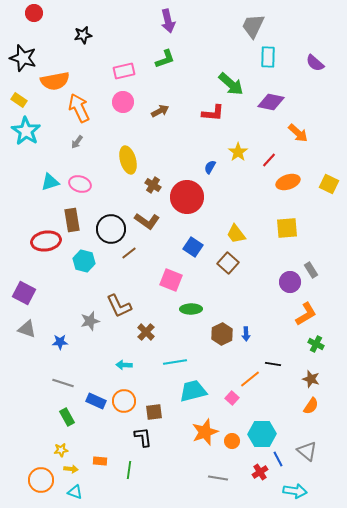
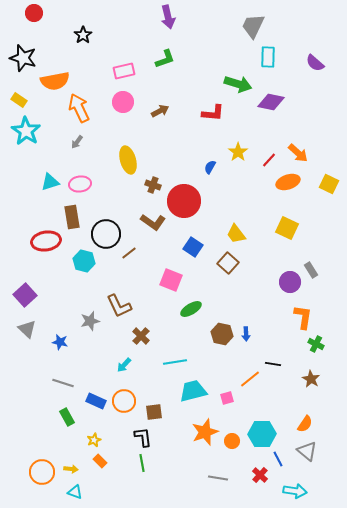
purple arrow at (168, 21): moved 4 px up
black star at (83, 35): rotated 24 degrees counterclockwise
green arrow at (231, 84): moved 7 px right; rotated 24 degrees counterclockwise
orange arrow at (298, 133): moved 20 px down
pink ellipse at (80, 184): rotated 25 degrees counterclockwise
brown cross at (153, 185): rotated 14 degrees counterclockwise
red circle at (187, 197): moved 3 px left, 4 px down
brown rectangle at (72, 220): moved 3 px up
brown L-shape at (147, 221): moved 6 px right, 1 px down
yellow square at (287, 228): rotated 30 degrees clockwise
black circle at (111, 229): moved 5 px left, 5 px down
purple square at (24, 293): moved 1 px right, 2 px down; rotated 20 degrees clockwise
green ellipse at (191, 309): rotated 30 degrees counterclockwise
orange L-shape at (306, 314): moved 3 px left, 3 px down; rotated 50 degrees counterclockwise
gray triangle at (27, 329): rotated 24 degrees clockwise
brown cross at (146, 332): moved 5 px left, 4 px down
brown hexagon at (222, 334): rotated 20 degrees counterclockwise
blue star at (60, 342): rotated 14 degrees clockwise
cyan arrow at (124, 365): rotated 49 degrees counterclockwise
brown star at (311, 379): rotated 12 degrees clockwise
pink square at (232, 398): moved 5 px left; rotated 32 degrees clockwise
orange semicircle at (311, 406): moved 6 px left, 18 px down
yellow star at (61, 450): moved 33 px right, 10 px up; rotated 16 degrees counterclockwise
orange rectangle at (100, 461): rotated 40 degrees clockwise
green line at (129, 470): moved 13 px right, 7 px up; rotated 18 degrees counterclockwise
red cross at (260, 472): moved 3 px down; rotated 14 degrees counterclockwise
orange circle at (41, 480): moved 1 px right, 8 px up
